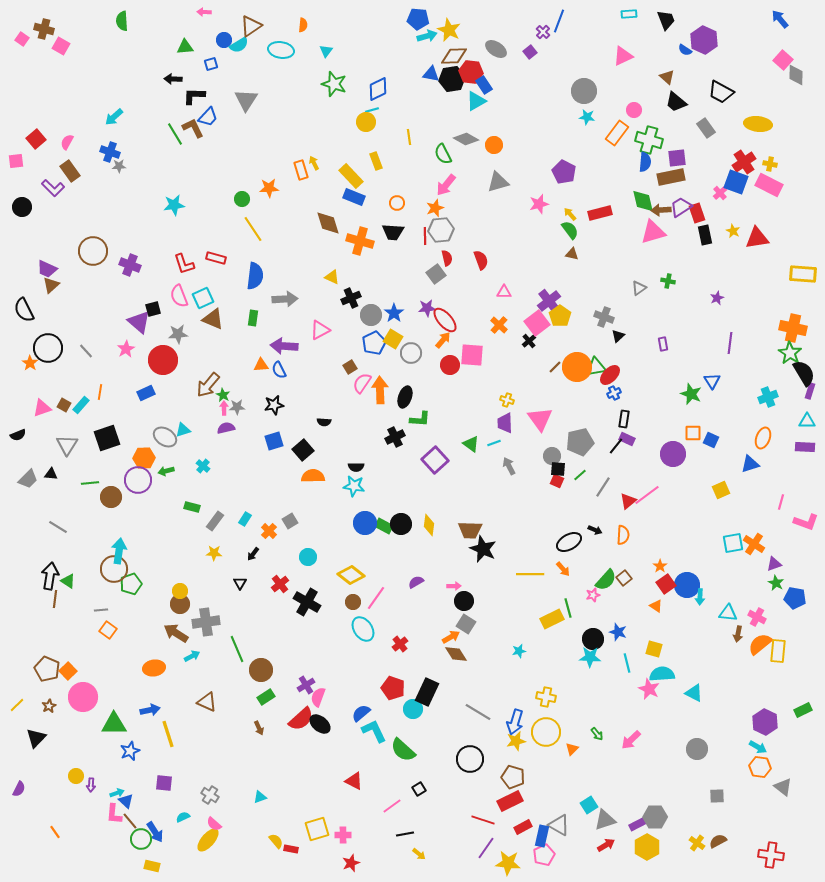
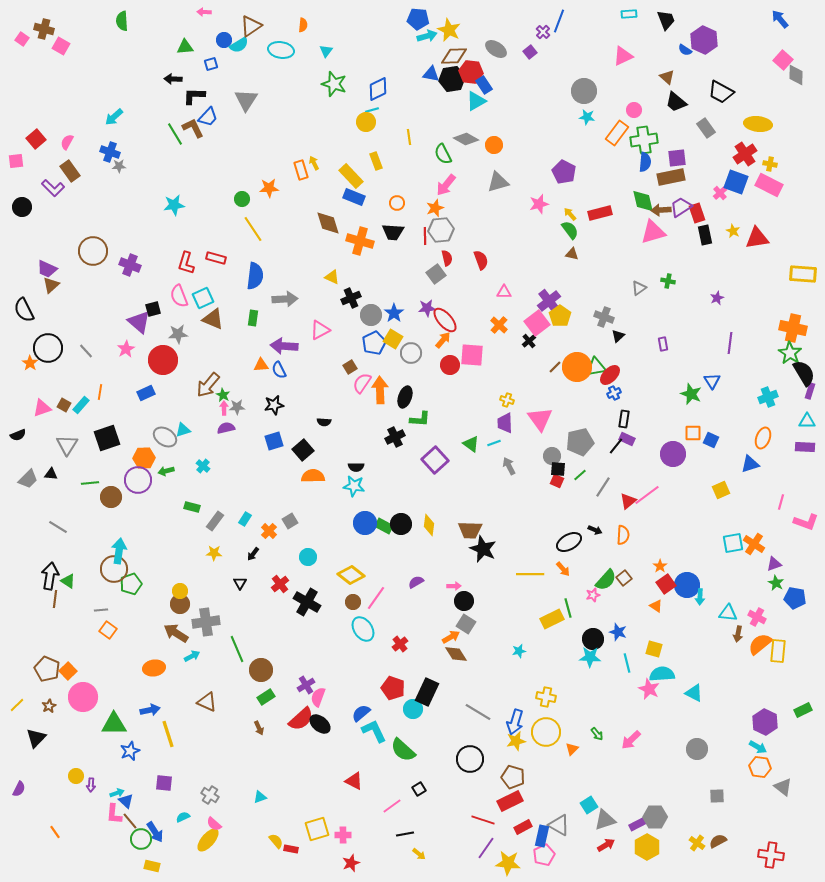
green cross at (649, 140): moved 5 px left; rotated 24 degrees counterclockwise
red cross at (744, 162): moved 1 px right, 8 px up
red L-shape at (184, 264): moved 2 px right, 1 px up; rotated 35 degrees clockwise
